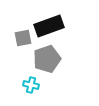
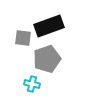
gray square: rotated 18 degrees clockwise
cyan cross: moved 1 px right, 1 px up
